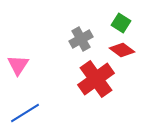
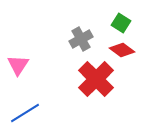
red cross: rotated 9 degrees counterclockwise
